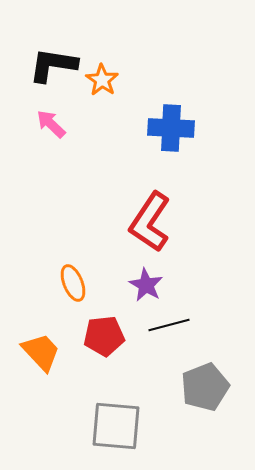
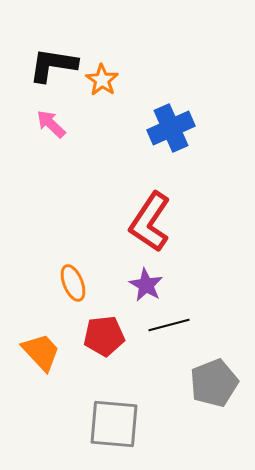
blue cross: rotated 27 degrees counterclockwise
gray pentagon: moved 9 px right, 4 px up
gray square: moved 2 px left, 2 px up
